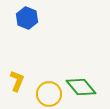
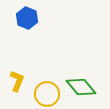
yellow circle: moved 2 px left
